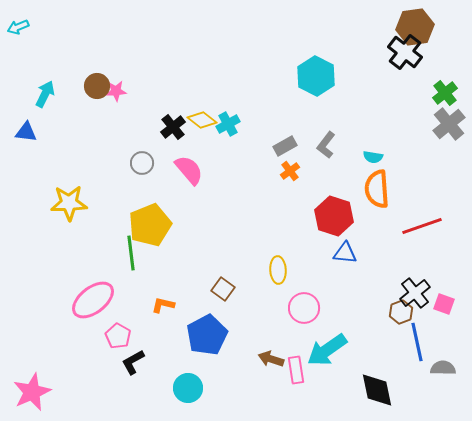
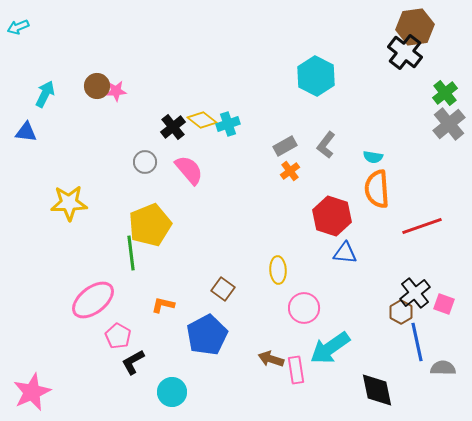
cyan cross at (228, 124): rotated 10 degrees clockwise
gray circle at (142, 163): moved 3 px right, 1 px up
red hexagon at (334, 216): moved 2 px left
brown hexagon at (401, 312): rotated 10 degrees counterclockwise
cyan arrow at (327, 350): moved 3 px right, 2 px up
cyan circle at (188, 388): moved 16 px left, 4 px down
